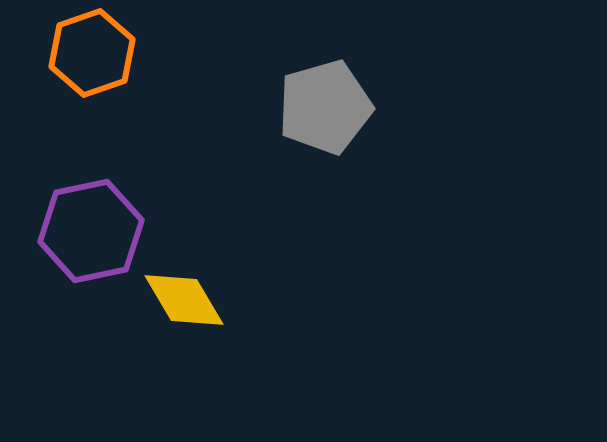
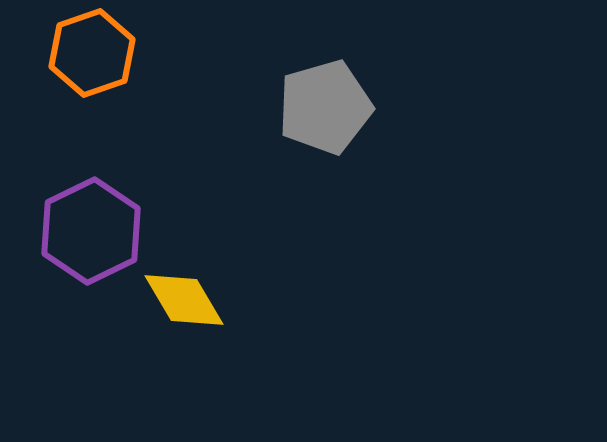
purple hexagon: rotated 14 degrees counterclockwise
